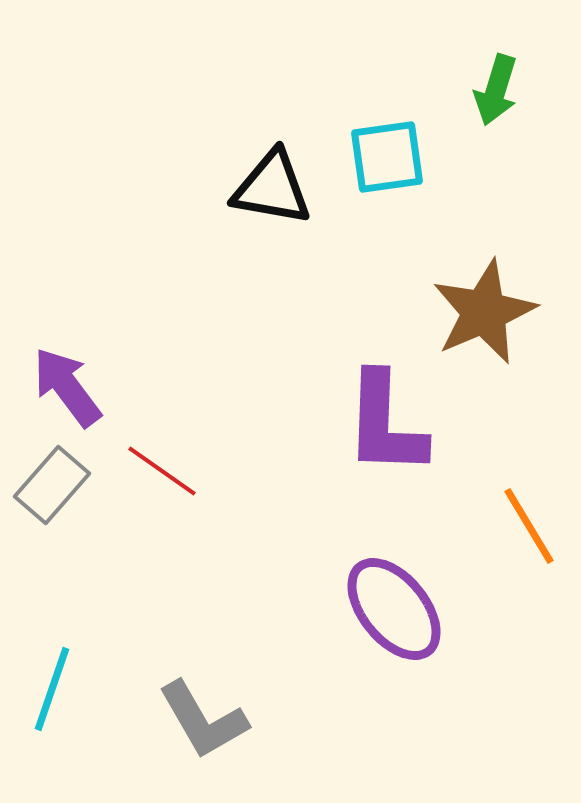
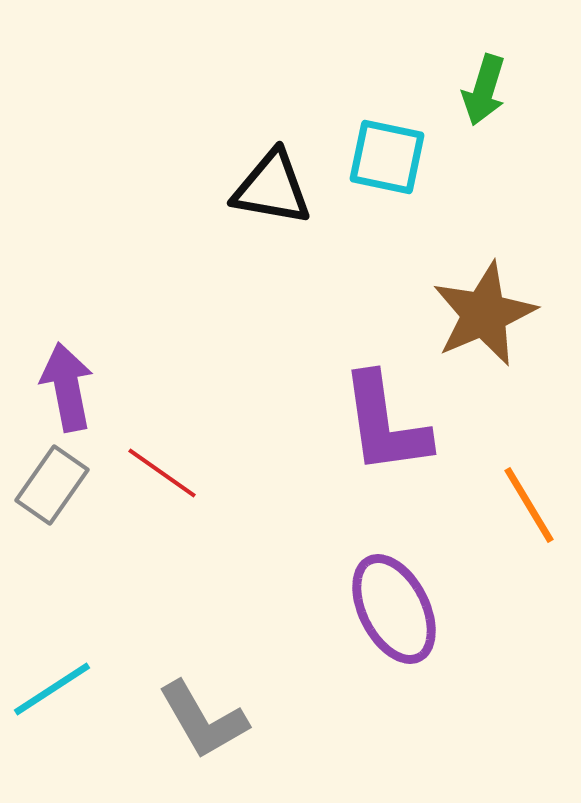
green arrow: moved 12 px left
cyan square: rotated 20 degrees clockwise
brown star: moved 2 px down
purple arrow: rotated 26 degrees clockwise
purple L-shape: rotated 10 degrees counterclockwise
red line: moved 2 px down
gray rectangle: rotated 6 degrees counterclockwise
orange line: moved 21 px up
purple ellipse: rotated 12 degrees clockwise
cyan line: rotated 38 degrees clockwise
